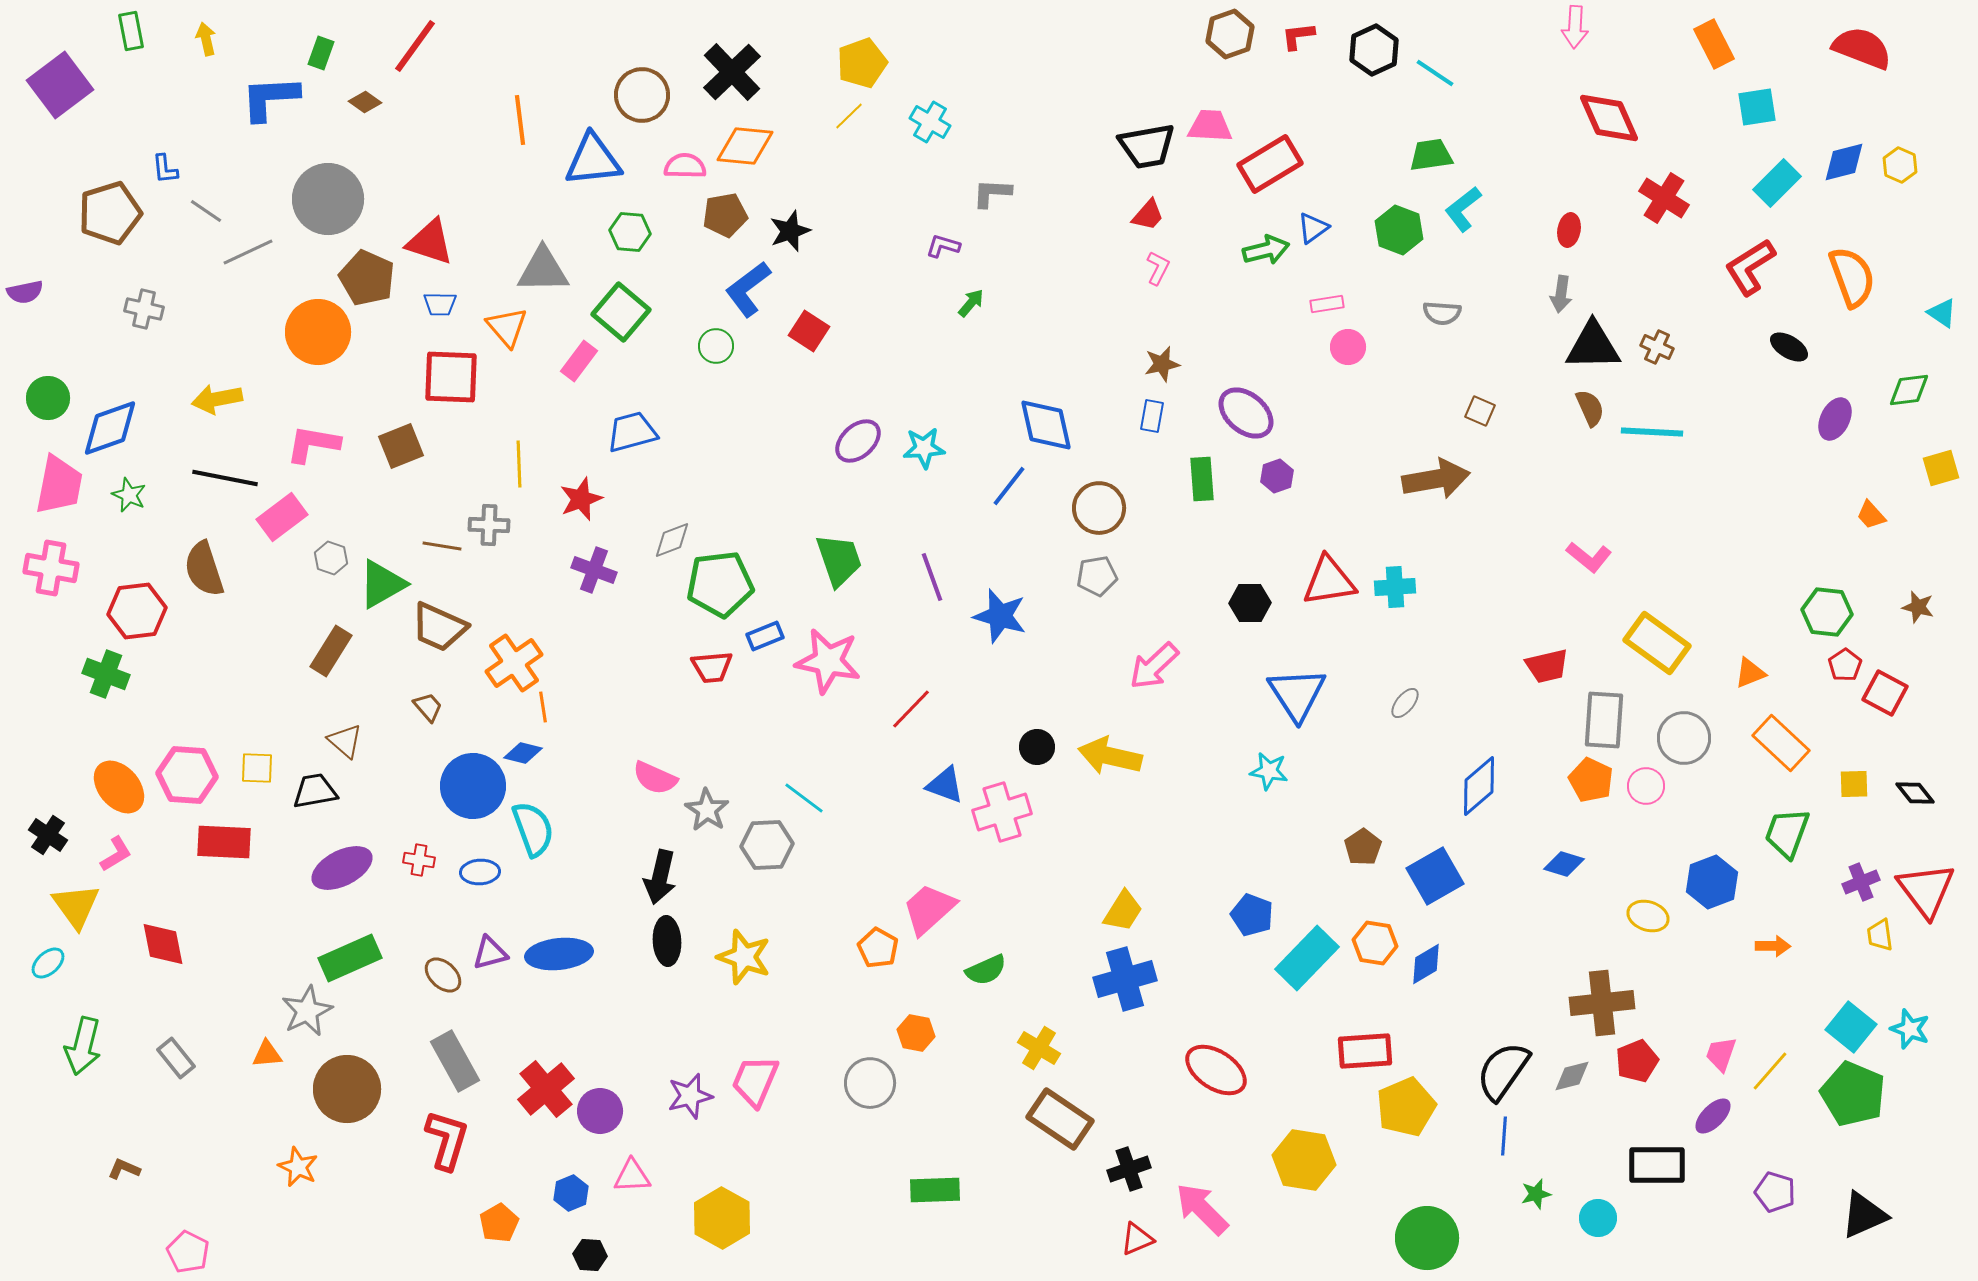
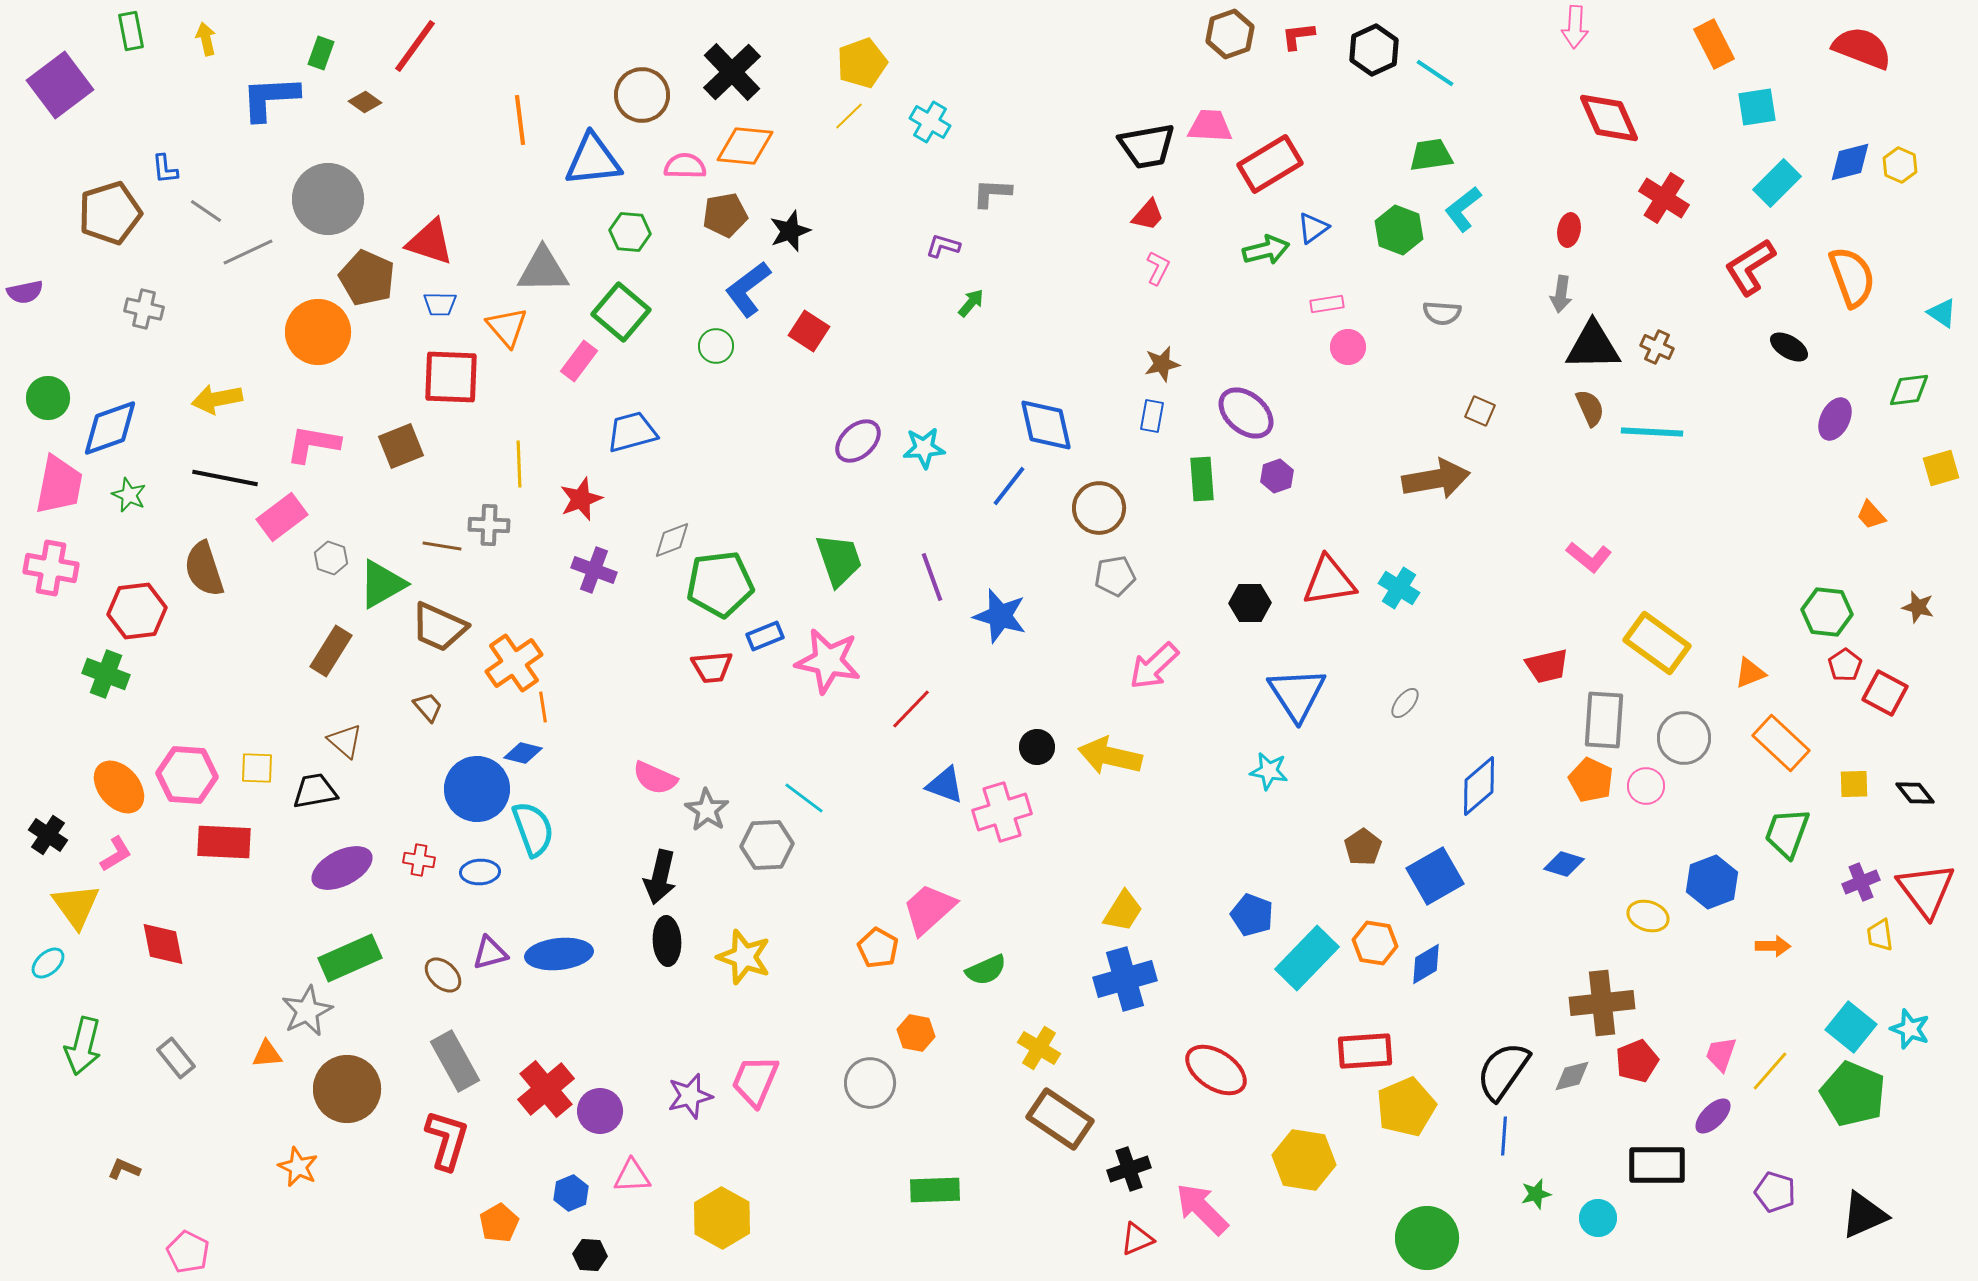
blue diamond at (1844, 162): moved 6 px right
gray pentagon at (1097, 576): moved 18 px right
cyan cross at (1395, 587): moved 4 px right, 1 px down; rotated 36 degrees clockwise
blue circle at (473, 786): moved 4 px right, 3 px down
